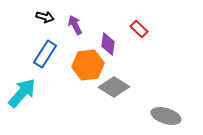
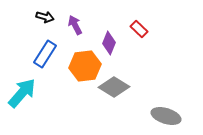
purple diamond: moved 1 px right, 1 px up; rotated 15 degrees clockwise
orange hexagon: moved 3 px left, 1 px down
